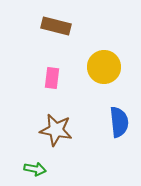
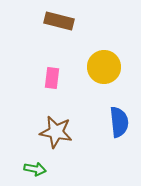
brown rectangle: moved 3 px right, 5 px up
brown star: moved 2 px down
